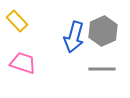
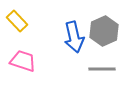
gray hexagon: moved 1 px right
blue arrow: rotated 28 degrees counterclockwise
pink trapezoid: moved 2 px up
